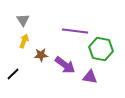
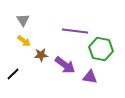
yellow arrow: rotated 104 degrees clockwise
